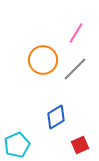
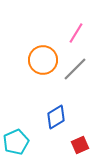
cyan pentagon: moved 1 px left, 3 px up
